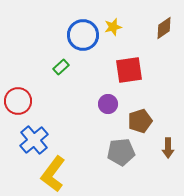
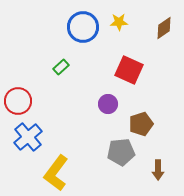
yellow star: moved 6 px right, 5 px up; rotated 12 degrees clockwise
blue circle: moved 8 px up
red square: rotated 32 degrees clockwise
brown pentagon: moved 1 px right, 3 px down
blue cross: moved 6 px left, 3 px up
brown arrow: moved 10 px left, 22 px down
yellow L-shape: moved 3 px right, 1 px up
